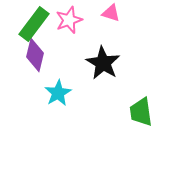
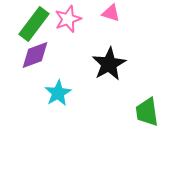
pink star: moved 1 px left, 1 px up
purple diamond: rotated 56 degrees clockwise
black star: moved 6 px right, 1 px down; rotated 12 degrees clockwise
green trapezoid: moved 6 px right
